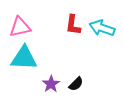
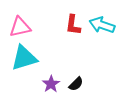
cyan arrow: moved 3 px up
cyan triangle: rotated 20 degrees counterclockwise
